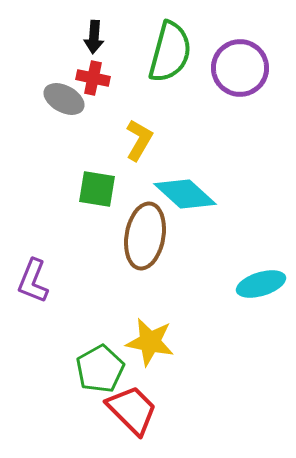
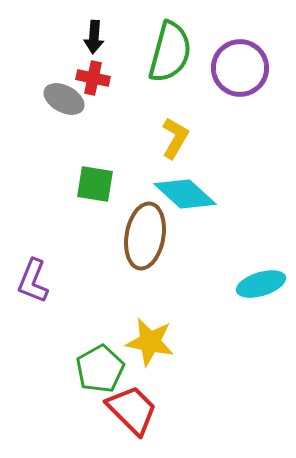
yellow L-shape: moved 36 px right, 2 px up
green square: moved 2 px left, 5 px up
